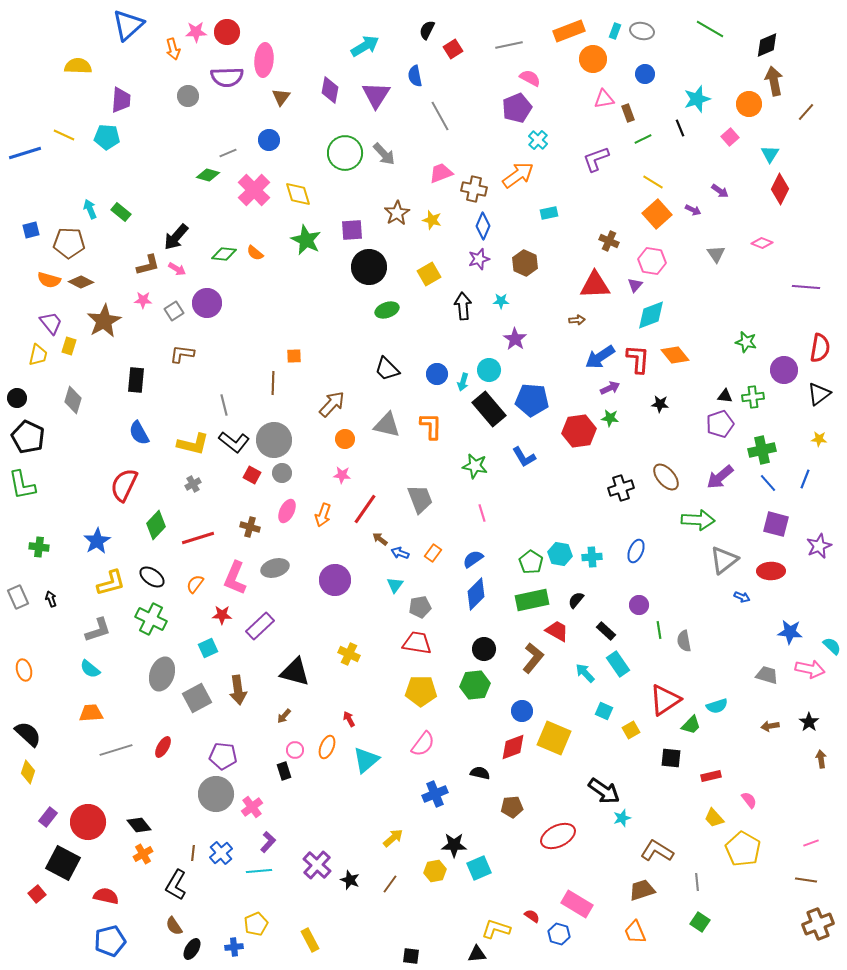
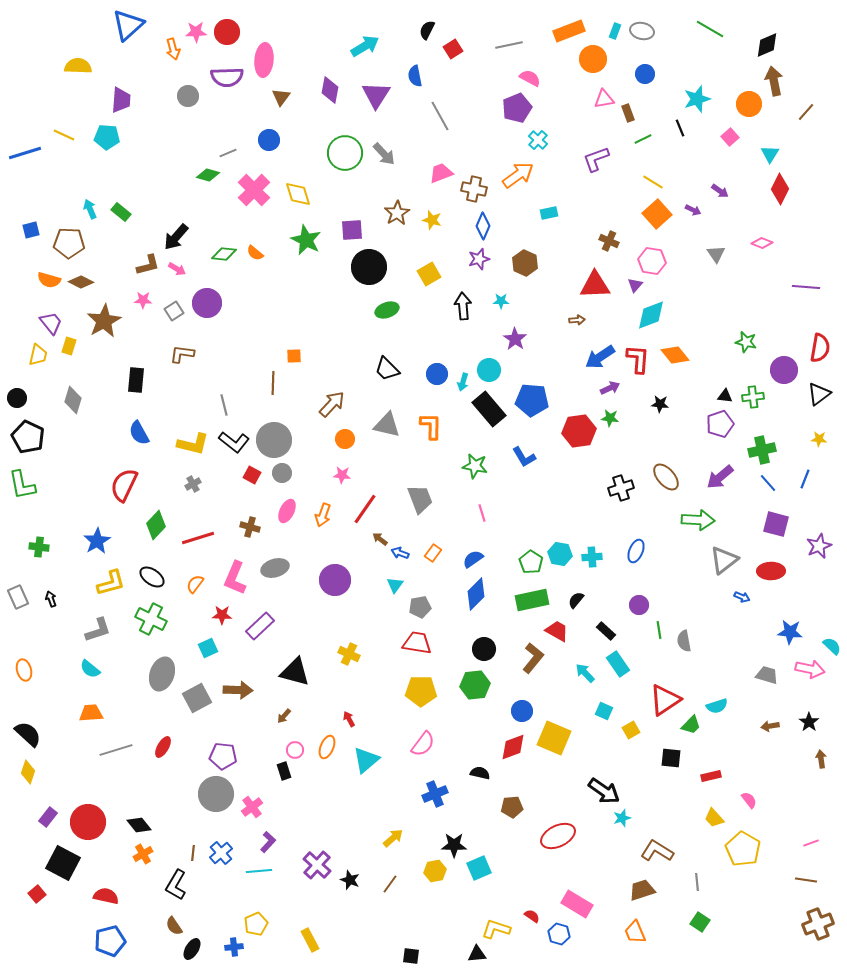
brown arrow at (238, 690): rotated 80 degrees counterclockwise
